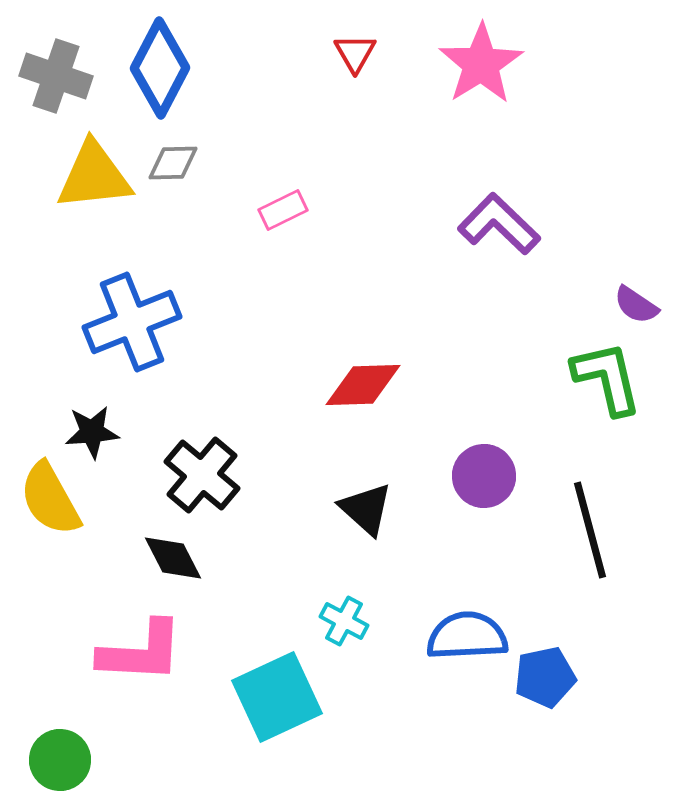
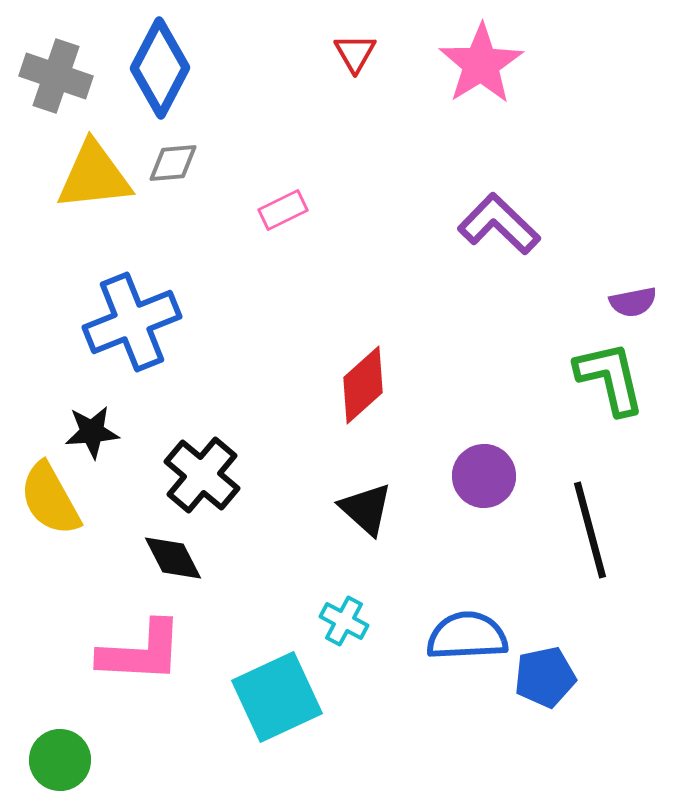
gray diamond: rotated 4 degrees counterclockwise
purple semicircle: moved 3 px left, 3 px up; rotated 45 degrees counterclockwise
green L-shape: moved 3 px right
red diamond: rotated 40 degrees counterclockwise
